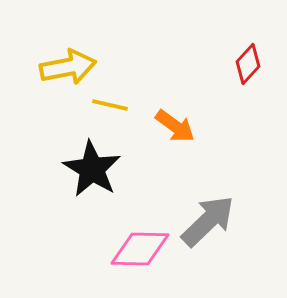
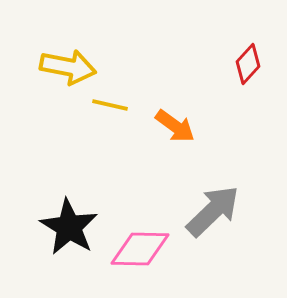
yellow arrow: rotated 22 degrees clockwise
black star: moved 23 px left, 58 px down
gray arrow: moved 5 px right, 10 px up
